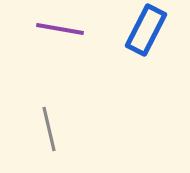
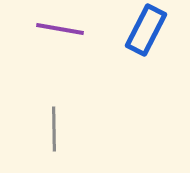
gray line: moved 5 px right; rotated 12 degrees clockwise
